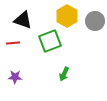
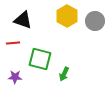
green square: moved 10 px left, 18 px down; rotated 35 degrees clockwise
